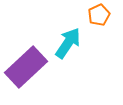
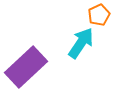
cyan arrow: moved 13 px right
